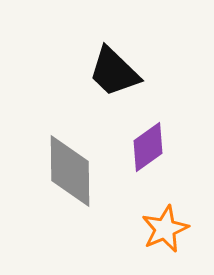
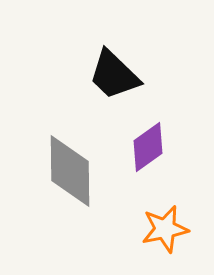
black trapezoid: moved 3 px down
orange star: rotated 12 degrees clockwise
